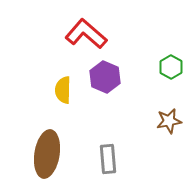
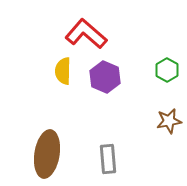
green hexagon: moved 4 px left, 3 px down
yellow semicircle: moved 19 px up
